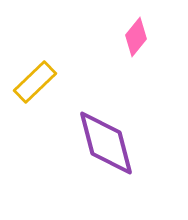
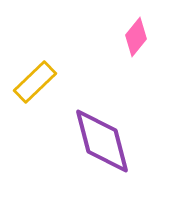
purple diamond: moved 4 px left, 2 px up
